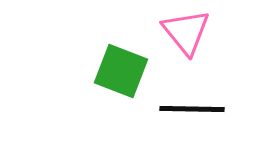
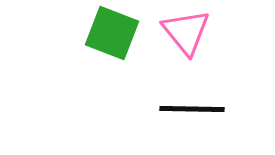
green square: moved 9 px left, 38 px up
